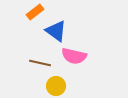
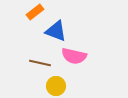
blue triangle: rotated 15 degrees counterclockwise
